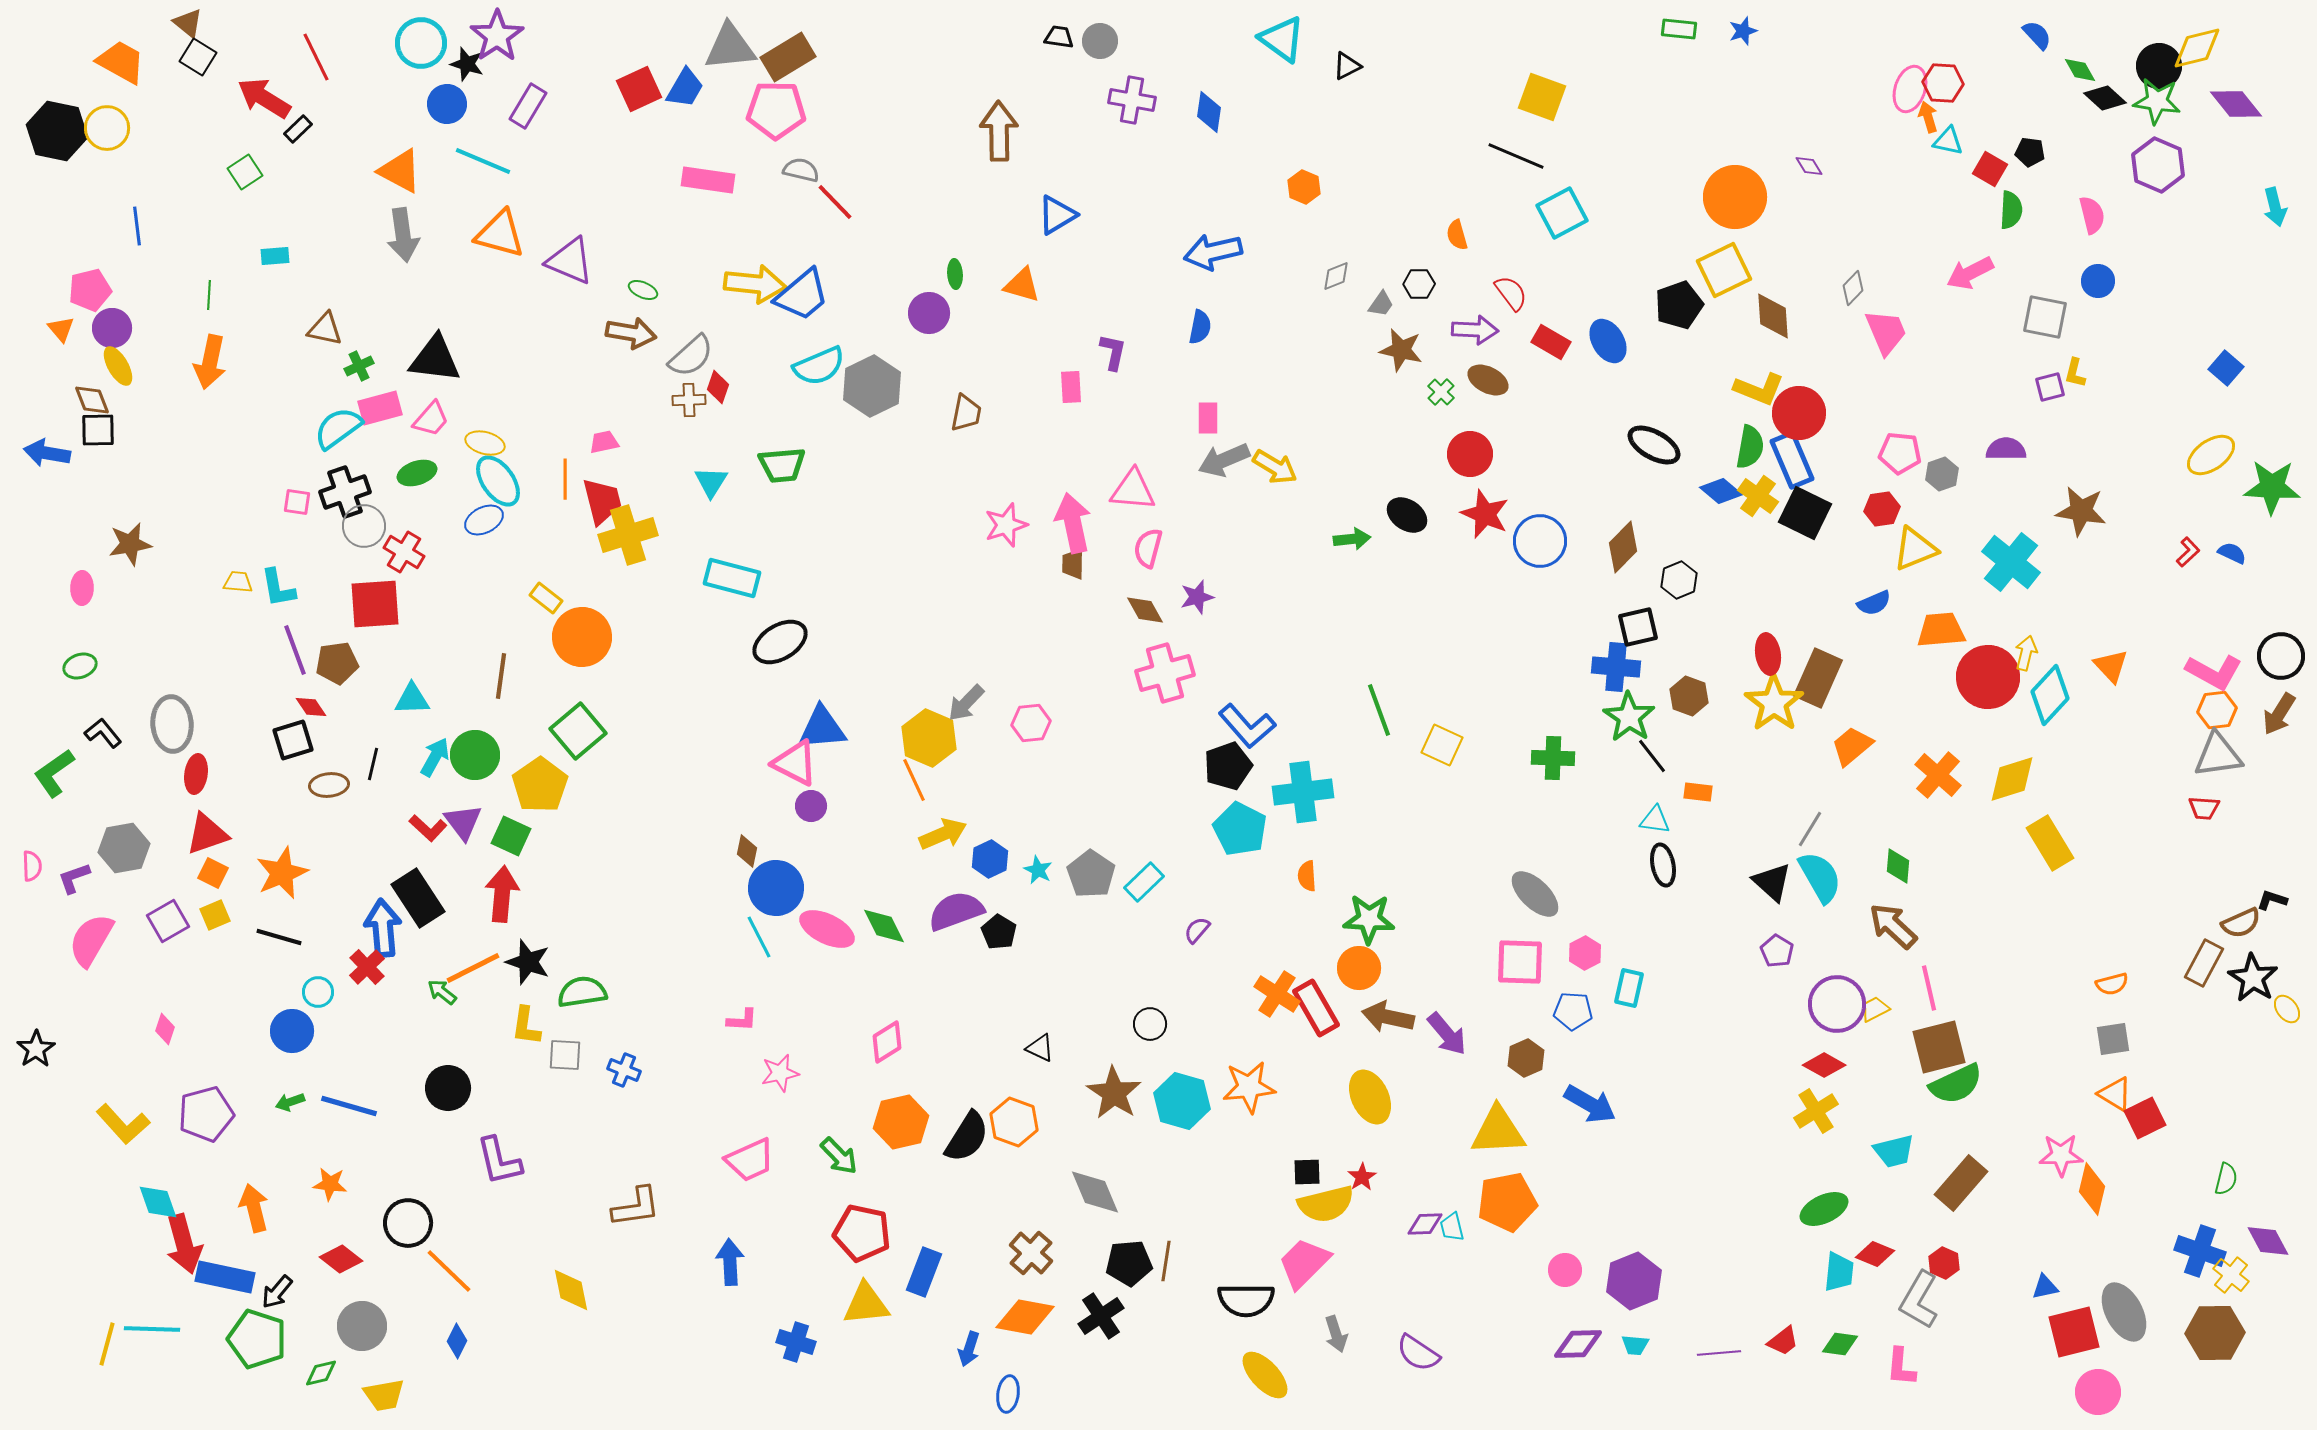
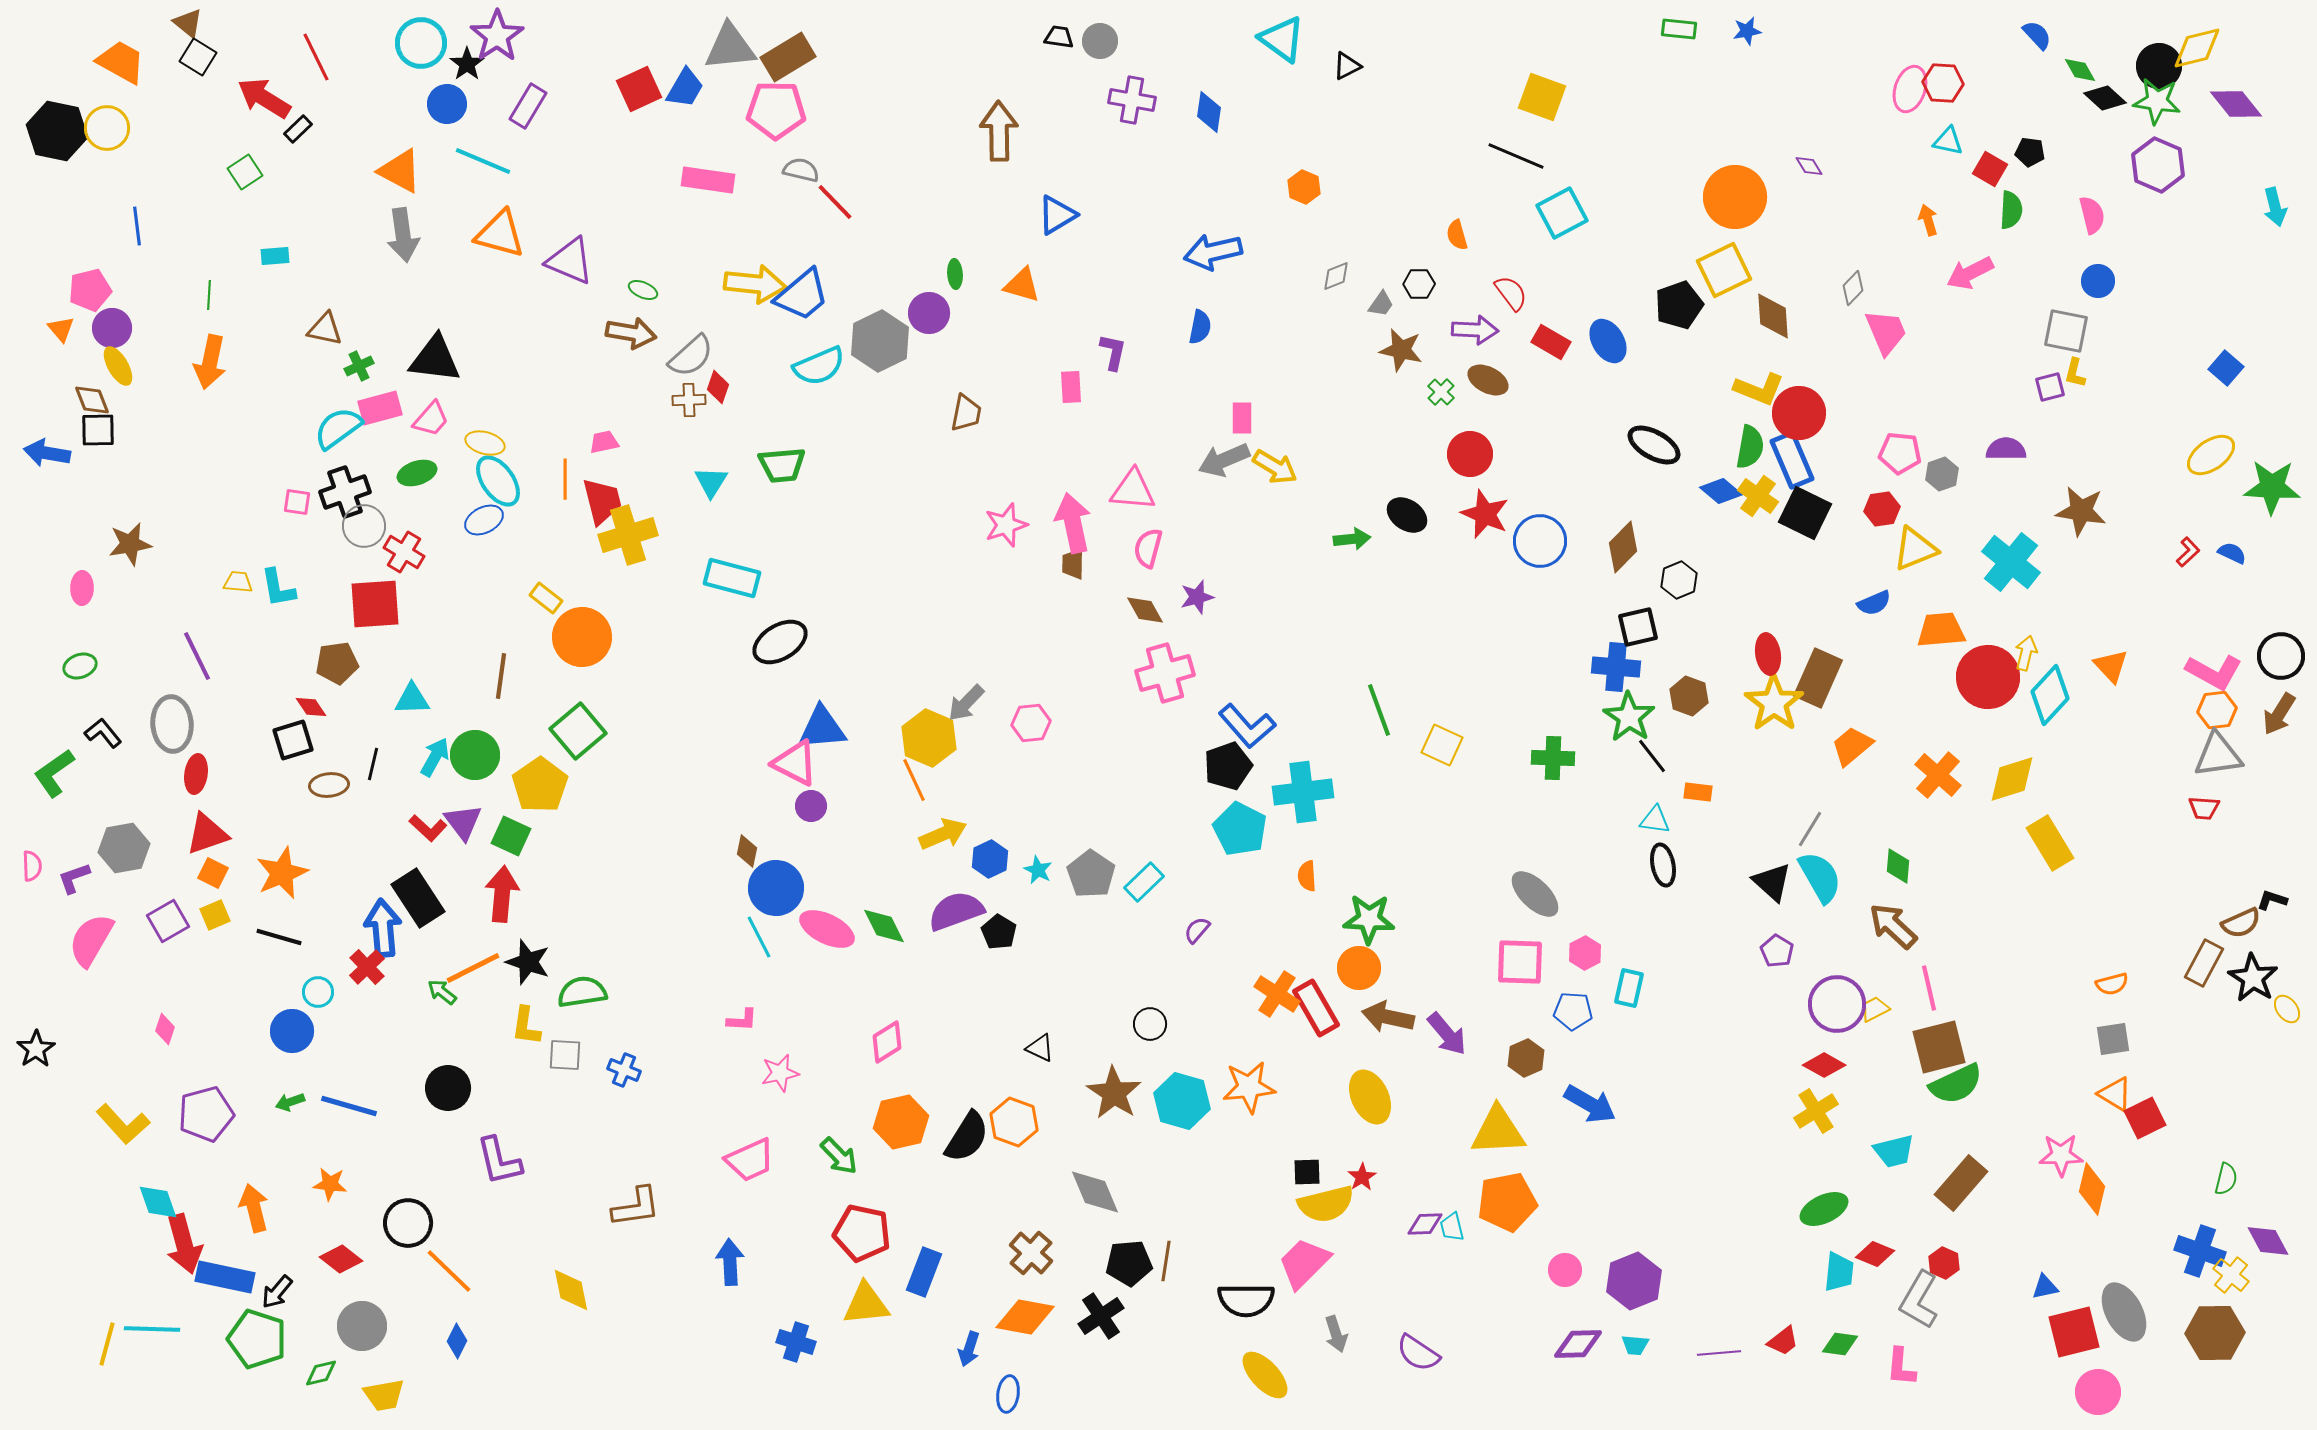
blue star at (1743, 31): moved 4 px right; rotated 8 degrees clockwise
black star at (467, 64): rotated 20 degrees clockwise
orange arrow at (1928, 117): moved 103 px down
gray square at (2045, 317): moved 21 px right, 14 px down
gray hexagon at (872, 386): moved 8 px right, 45 px up
pink rectangle at (1208, 418): moved 34 px right
purple line at (295, 650): moved 98 px left, 6 px down; rotated 6 degrees counterclockwise
